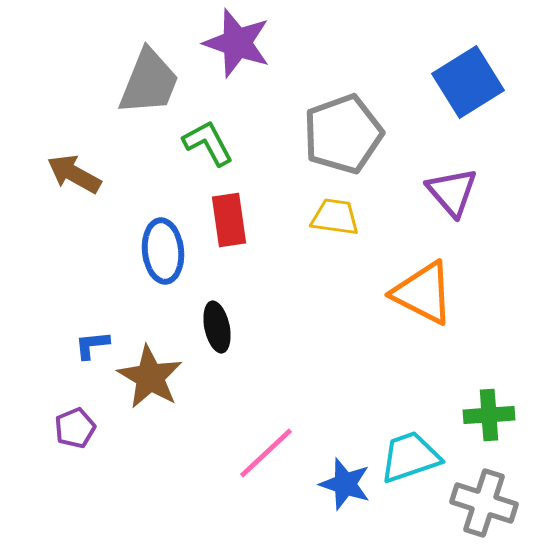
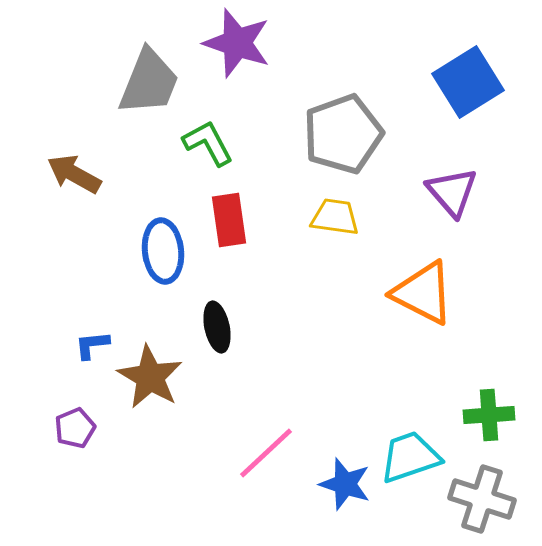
gray cross: moved 2 px left, 4 px up
